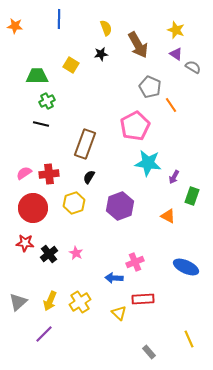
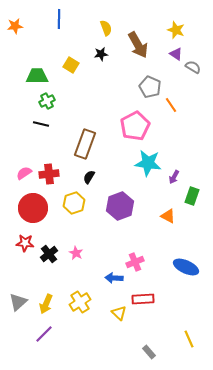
orange star: rotated 14 degrees counterclockwise
yellow arrow: moved 4 px left, 3 px down
